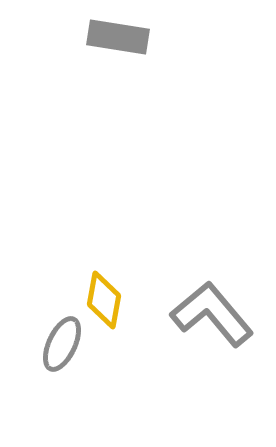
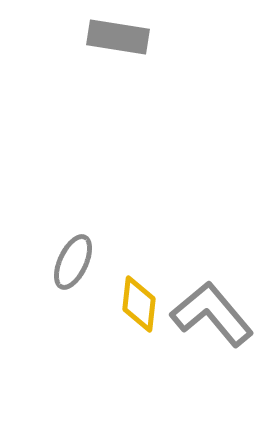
yellow diamond: moved 35 px right, 4 px down; rotated 4 degrees counterclockwise
gray ellipse: moved 11 px right, 82 px up
